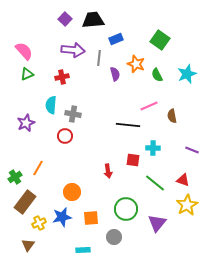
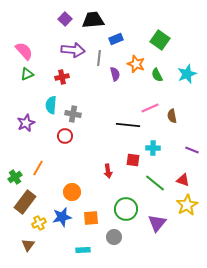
pink line: moved 1 px right, 2 px down
